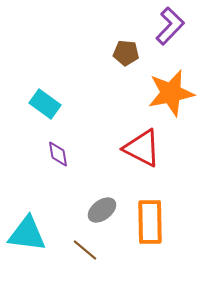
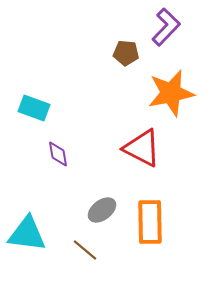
purple L-shape: moved 4 px left, 1 px down
cyan rectangle: moved 11 px left, 4 px down; rotated 16 degrees counterclockwise
